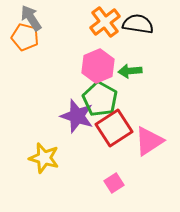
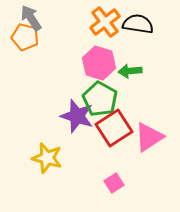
pink hexagon: moved 1 px right, 3 px up; rotated 20 degrees counterclockwise
pink triangle: moved 4 px up
yellow star: moved 3 px right
